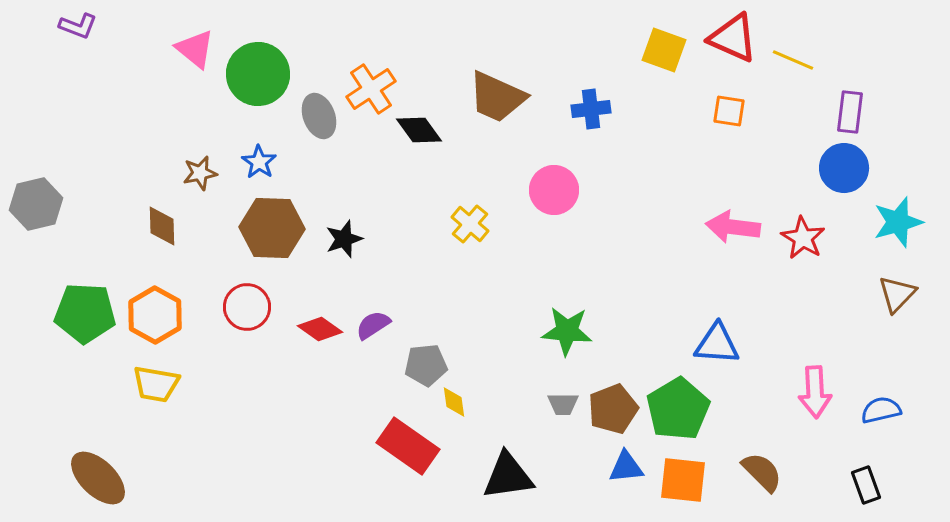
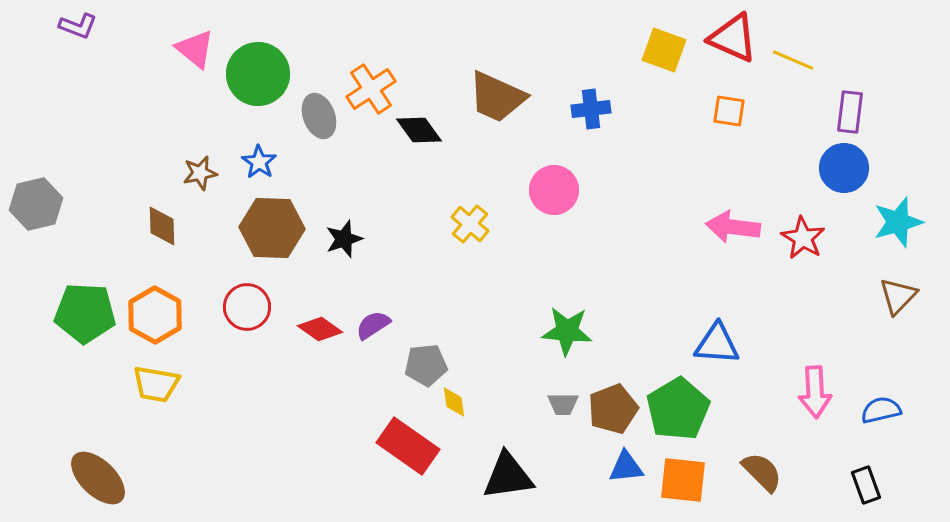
brown triangle at (897, 294): moved 1 px right, 2 px down
